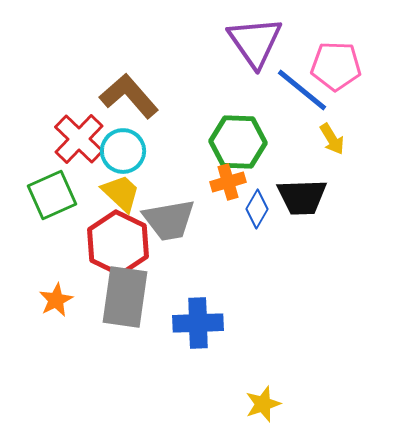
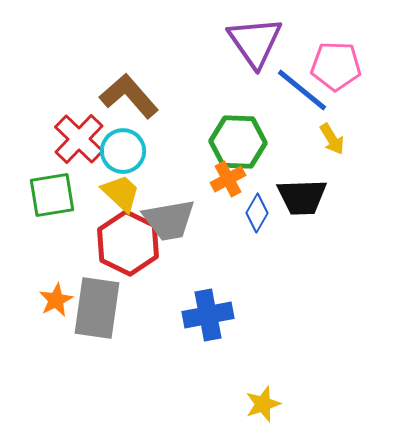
orange cross: moved 3 px up; rotated 12 degrees counterclockwise
green square: rotated 15 degrees clockwise
blue diamond: moved 4 px down
red hexagon: moved 10 px right
gray rectangle: moved 28 px left, 11 px down
blue cross: moved 10 px right, 8 px up; rotated 9 degrees counterclockwise
